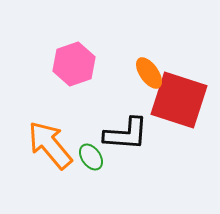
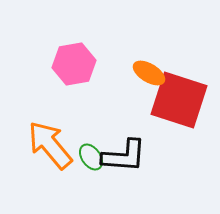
pink hexagon: rotated 9 degrees clockwise
orange ellipse: rotated 24 degrees counterclockwise
black L-shape: moved 2 px left, 22 px down
